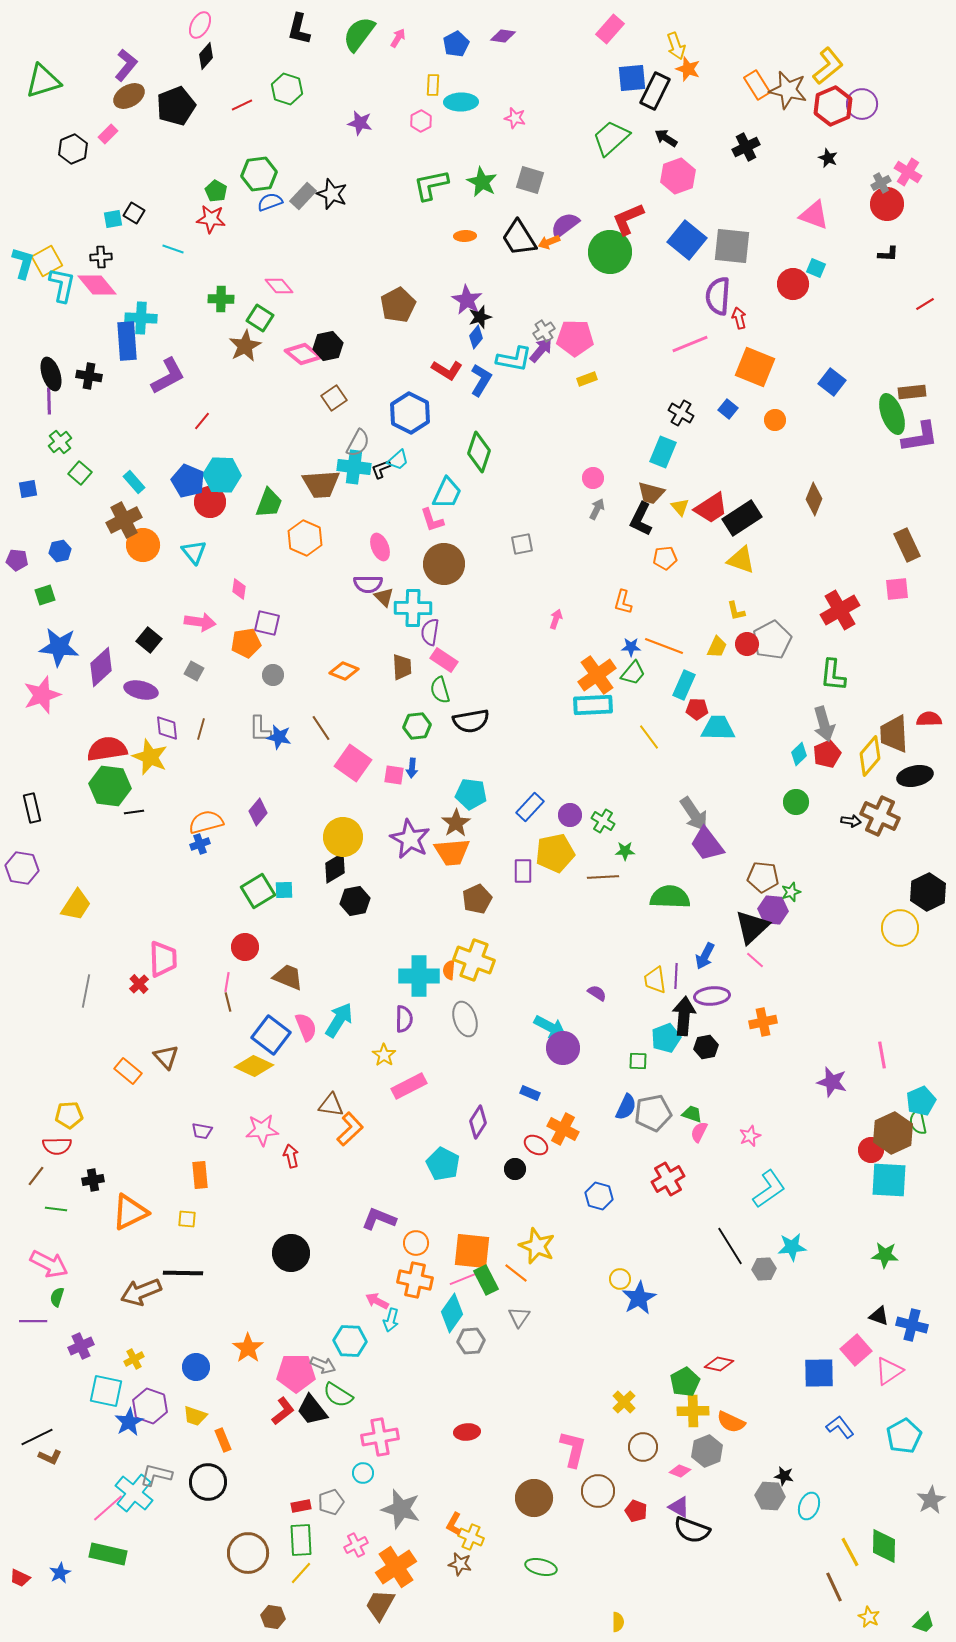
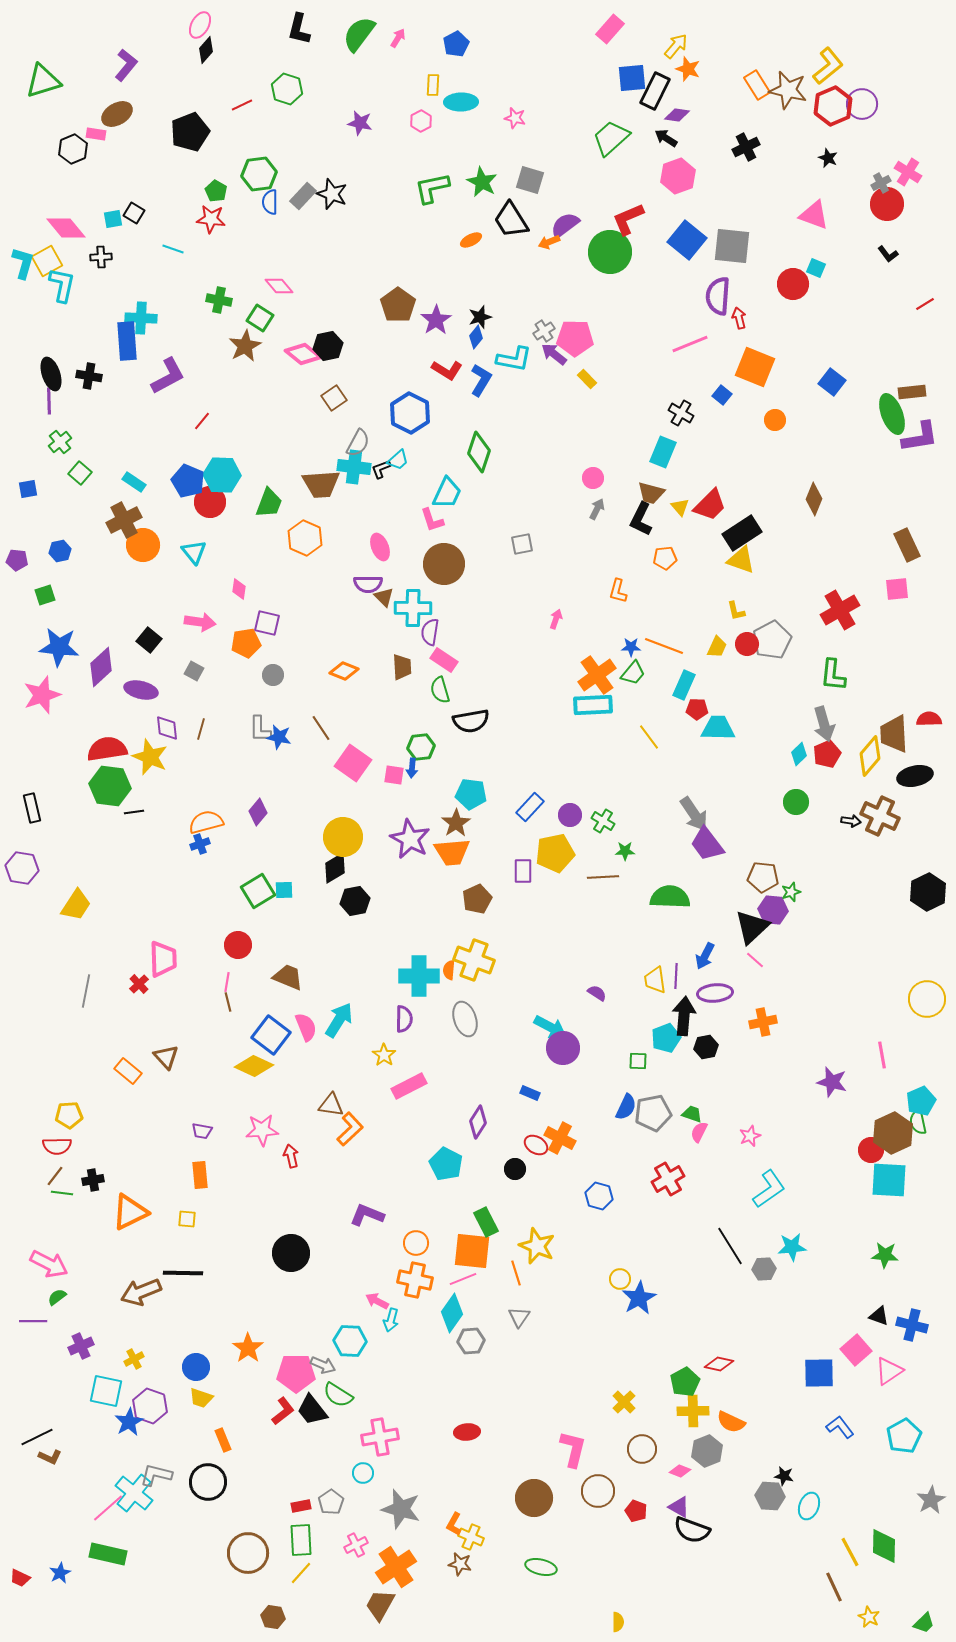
purple diamond at (503, 36): moved 174 px right, 79 px down
yellow arrow at (676, 46): rotated 120 degrees counterclockwise
black diamond at (206, 56): moved 6 px up
brown ellipse at (129, 96): moved 12 px left, 18 px down
black pentagon at (176, 106): moved 14 px right, 26 px down
pink rectangle at (108, 134): moved 12 px left; rotated 54 degrees clockwise
green L-shape at (431, 185): moved 1 px right, 3 px down
blue semicircle at (270, 202): rotated 70 degrees counterclockwise
orange ellipse at (465, 236): moved 6 px right, 4 px down; rotated 25 degrees counterclockwise
black trapezoid at (519, 238): moved 8 px left, 18 px up
black L-shape at (888, 254): rotated 50 degrees clockwise
pink diamond at (97, 285): moved 31 px left, 57 px up
green cross at (221, 299): moved 2 px left, 1 px down; rotated 10 degrees clockwise
purple star at (467, 300): moved 31 px left, 20 px down; rotated 8 degrees clockwise
brown pentagon at (398, 305): rotated 8 degrees counterclockwise
purple arrow at (541, 350): moved 13 px right, 4 px down; rotated 92 degrees counterclockwise
yellow rectangle at (587, 379): rotated 66 degrees clockwise
blue square at (728, 409): moved 6 px left, 14 px up
cyan rectangle at (134, 482): rotated 15 degrees counterclockwise
red trapezoid at (711, 508): moved 1 px left, 3 px up; rotated 12 degrees counterclockwise
black rectangle at (742, 518): moved 15 px down
orange L-shape at (623, 602): moved 5 px left, 11 px up
green hexagon at (417, 726): moved 4 px right, 21 px down
yellow circle at (900, 928): moved 27 px right, 71 px down
red circle at (245, 947): moved 7 px left, 2 px up
purple ellipse at (712, 996): moved 3 px right, 3 px up
orange cross at (563, 1129): moved 3 px left, 9 px down
cyan pentagon at (443, 1164): moved 3 px right
brown line at (36, 1176): moved 19 px right
green line at (56, 1209): moved 6 px right, 16 px up
purple L-shape at (379, 1219): moved 12 px left, 4 px up
orange line at (516, 1273): rotated 35 degrees clockwise
green rectangle at (486, 1280): moved 58 px up
green semicircle at (57, 1297): rotated 36 degrees clockwise
yellow trapezoid at (195, 1416): moved 6 px right, 18 px up
brown circle at (643, 1447): moved 1 px left, 2 px down
gray pentagon at (331, 1502): rotated 15 degrees counterclockwise
